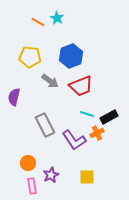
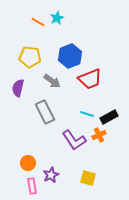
cyan star: rotated 16 degrees clockwise
blue hexagon: moved 1 px left
gray arrow: moved 2 px right
red trapezoid: moved 9 px right, 7 px up
purple semicircle: moved 4 px right, 9 px up
gray rectangle: moved 13 px up
orange cross: moved 2 px right, 2 px down
yellow square: moved 1 px right, 1 px down; rotated 14 degrees clockwise
